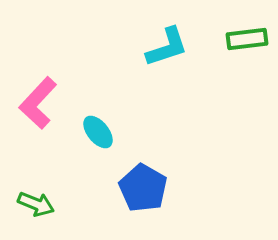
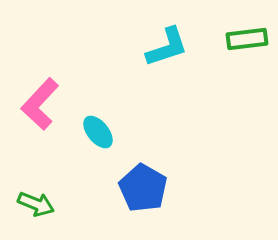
pink L-shape: moved 2 px right, 1 px down
